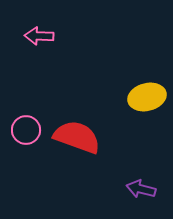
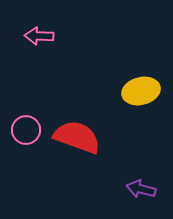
yellow ellipse: moved 6 px left, 6 px up
